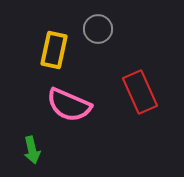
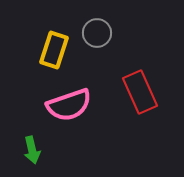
gray circle: moved 1 px left, 4 px down
yellow rectangle: rotated 6 degrees clockwise
pink semicircle: rotated 42 degrees counterclockwise
